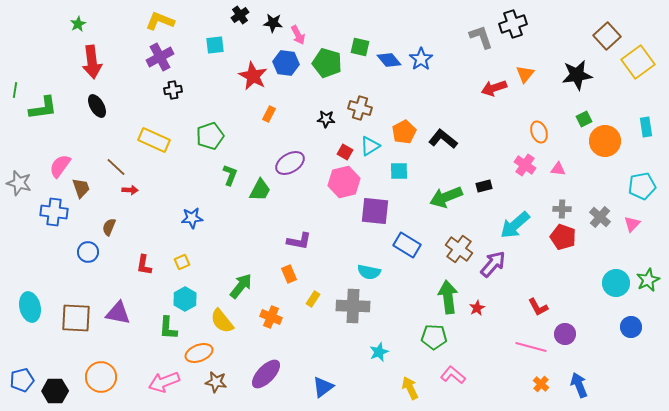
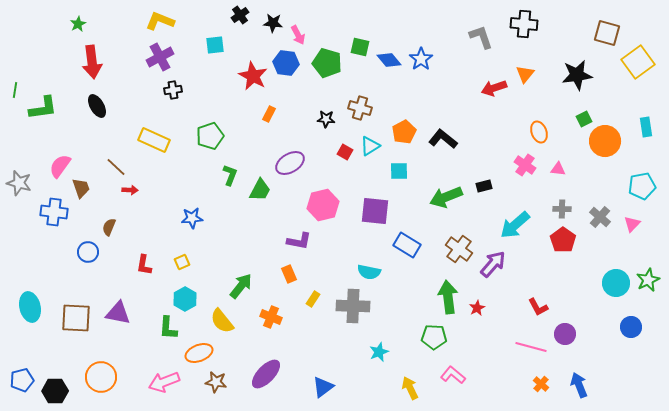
black cross at (513, 24): moved 11 px right; rotated 24 degrees clockwise
brown square at (607, 36): moved 3 px up; rotated 32 degrees counterclockwise
pink hexagon at (344, 182): moved 21 px left, 23 px down
red pentagon at (563, 237): moved 3 px down; rotated 15 degrees clockwise
